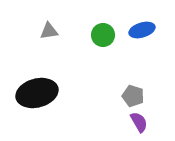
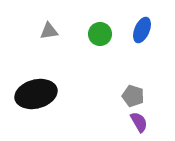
blue ellipse: rotated 50 degrees counterclockwise
green circle: moved 3 px left, 1 px up
black ellipse: moved 1 px left, 1 px down
